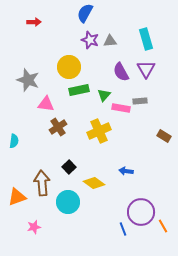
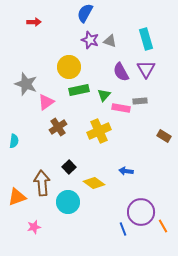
gray triangle: rotated 24 degrees clockwise
gray star: moved 2 px left, 4 px down
pink triangle: moved 2 px up; rotated 42 degrees counterclockwise
